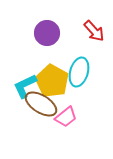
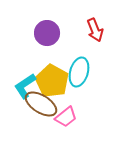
red arrow: moved 1 px right, 1 px up; rotated 20 degrees clockwise
cyan L-shape: rotated 8 degrees counterclockwise
